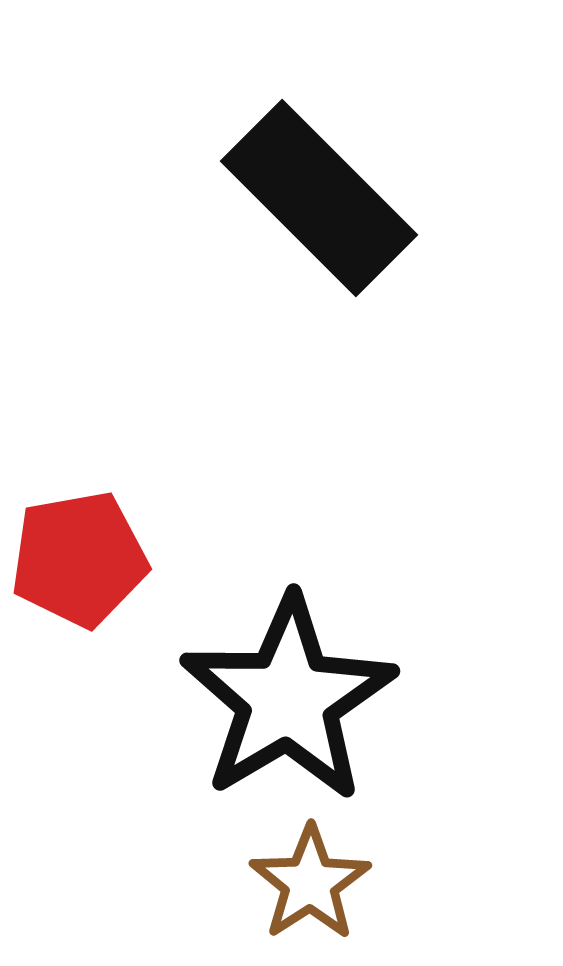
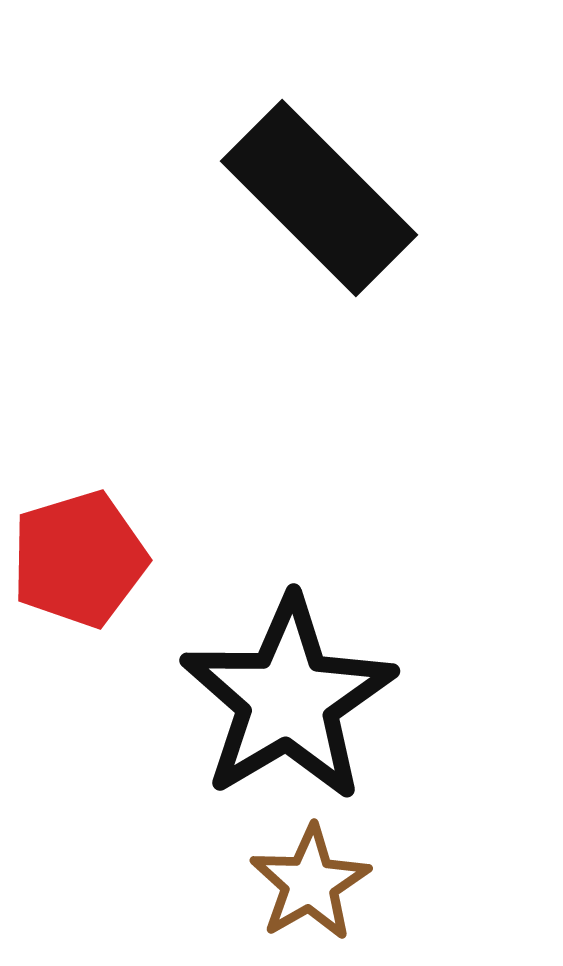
red pentagon: rotated 7 degrees counterclockwise
brown star: rotated 3 degrees clockwise
